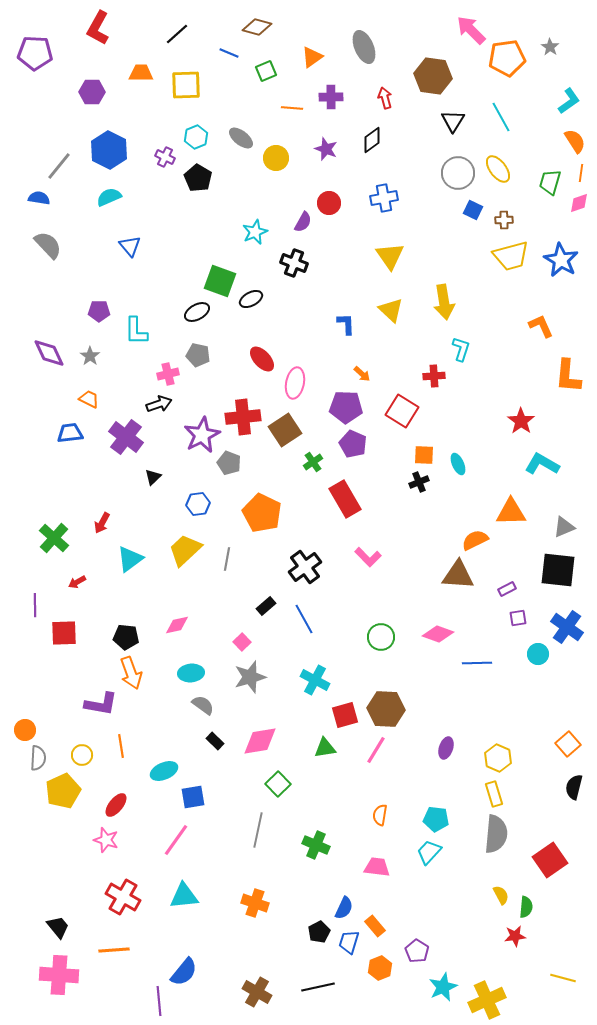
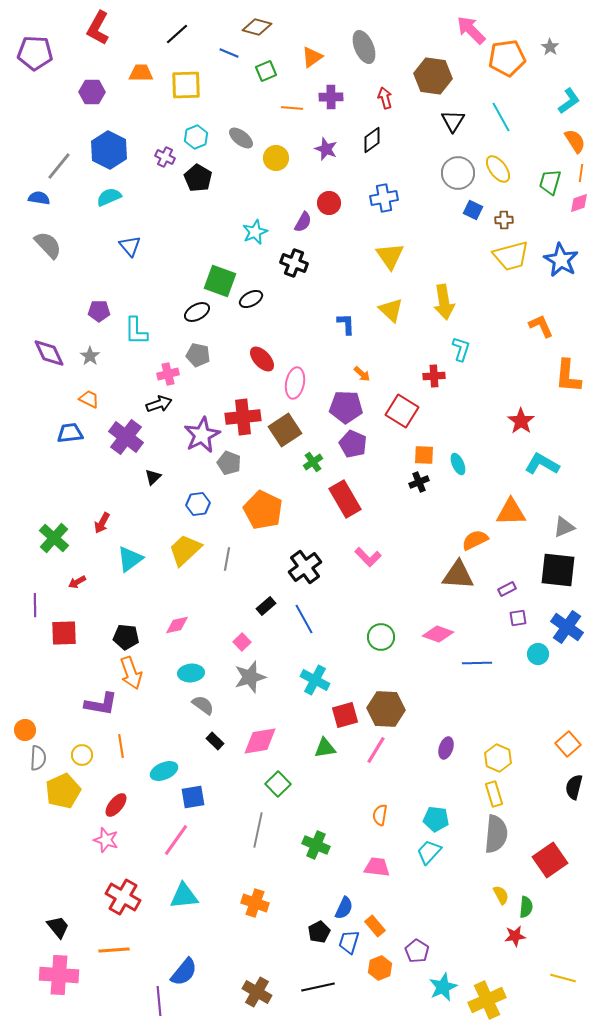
orange pentagon at (262, 513): moved 1 px right, 3 px up
